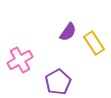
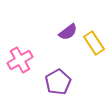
purple semicircle: rotated 18 degrees clockwise
